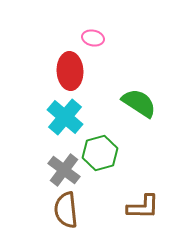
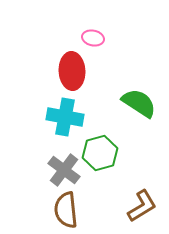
red ellipse: moved 2 px right
cyan cross: rotated 30 degrees counterclockwise
brown L-shape: moved 1 px left, 1 px up; rotated 32 degrees counterclockwise
